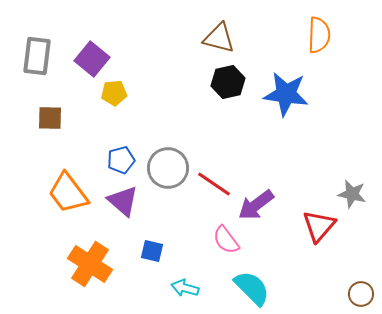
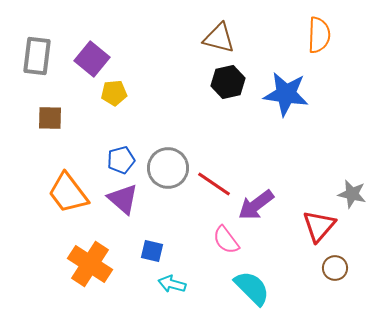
purple triangle: moved 2 px up
cyan arrow: moved 13 px left, 4 px up
brown circle: moved 26 px left, 26 px up
